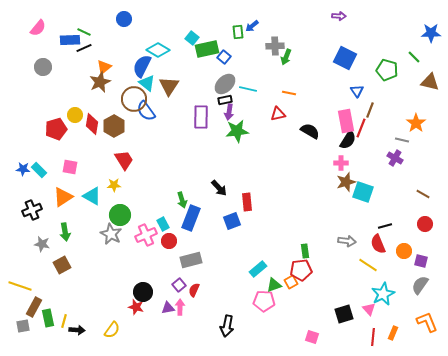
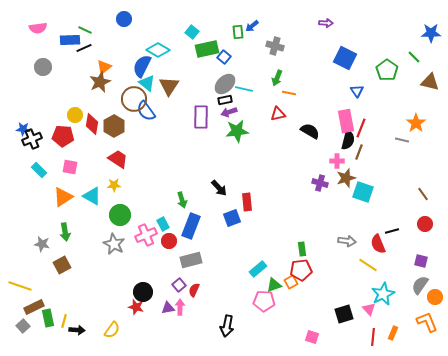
purple arrow at (339, 16): moved 13 px left, 7 px down
pink semicircle at (38, 28): rotated 42 degrees clockwise
green line at (84, 32): moved 1 px right, 2 px up
cyan square at (192, 38): moved 6 px up
gray cross at (275, 46): rotated 18 degrees clockwise
green arrow at (286, 57): moved 9 px left, 21 px down
green pentagon at (387, 70): rotated 20 degrees clockwise
cyan line at (248, 89): moved 4 px left
brown line at (370, 110): moved 11 px left, 42 px down
purple arrow at (229, 112): rotated 63 degrees clockwise
red pentagon at (56, 129): moved 7 px right, 7 px down; rotated 20 degrees clockwise
black semicircle at (348, 140): rotated 18 degrees counterclockwise
purple cross at (395, 158): moved 75 px left, 25 px down; rotated 14 degrees counterclockwise
red trapezoid at (124, 160): moved 6 px left, 1 px up; rotated 25 degrees counterclockwise
pink cross at (341, 163): moved 4 px left, 2 px up
blue star at (23, 169): moved 40 px up
brown star at (346, 182): moved 4 px up
brown line at (423, 194): rotated 24 degrees clockwise
black cross at (32, 210): moved 71 px up
blue rectangle at (191, 218): moved 8 px down
blue square at (232, 221): moved 3 px up
black line at (385, 226): moved 7 px right, 5 px down
gray star at (111, 234): moved 3 px right, 10 px down
green rectangle at (305, 251): moved 3 px left, 2 px up
orange circle at (404, 251): moved 31 px right, 46 px down
brown rectangle at (34, 307): rotated 36 degrees clockwise
gray square at (23, 326): rotated 32 degrees counterclockwise
